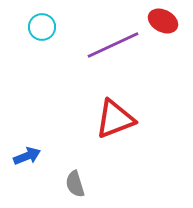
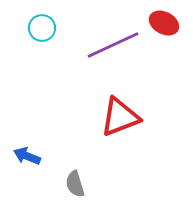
red ellipse: moved 1 px right, 2 px down
cyan circle: moved 1 px down
red triangle: moved 5 px right, 2 px up
blue arrow: rotated 136 degrees counterclockwise
